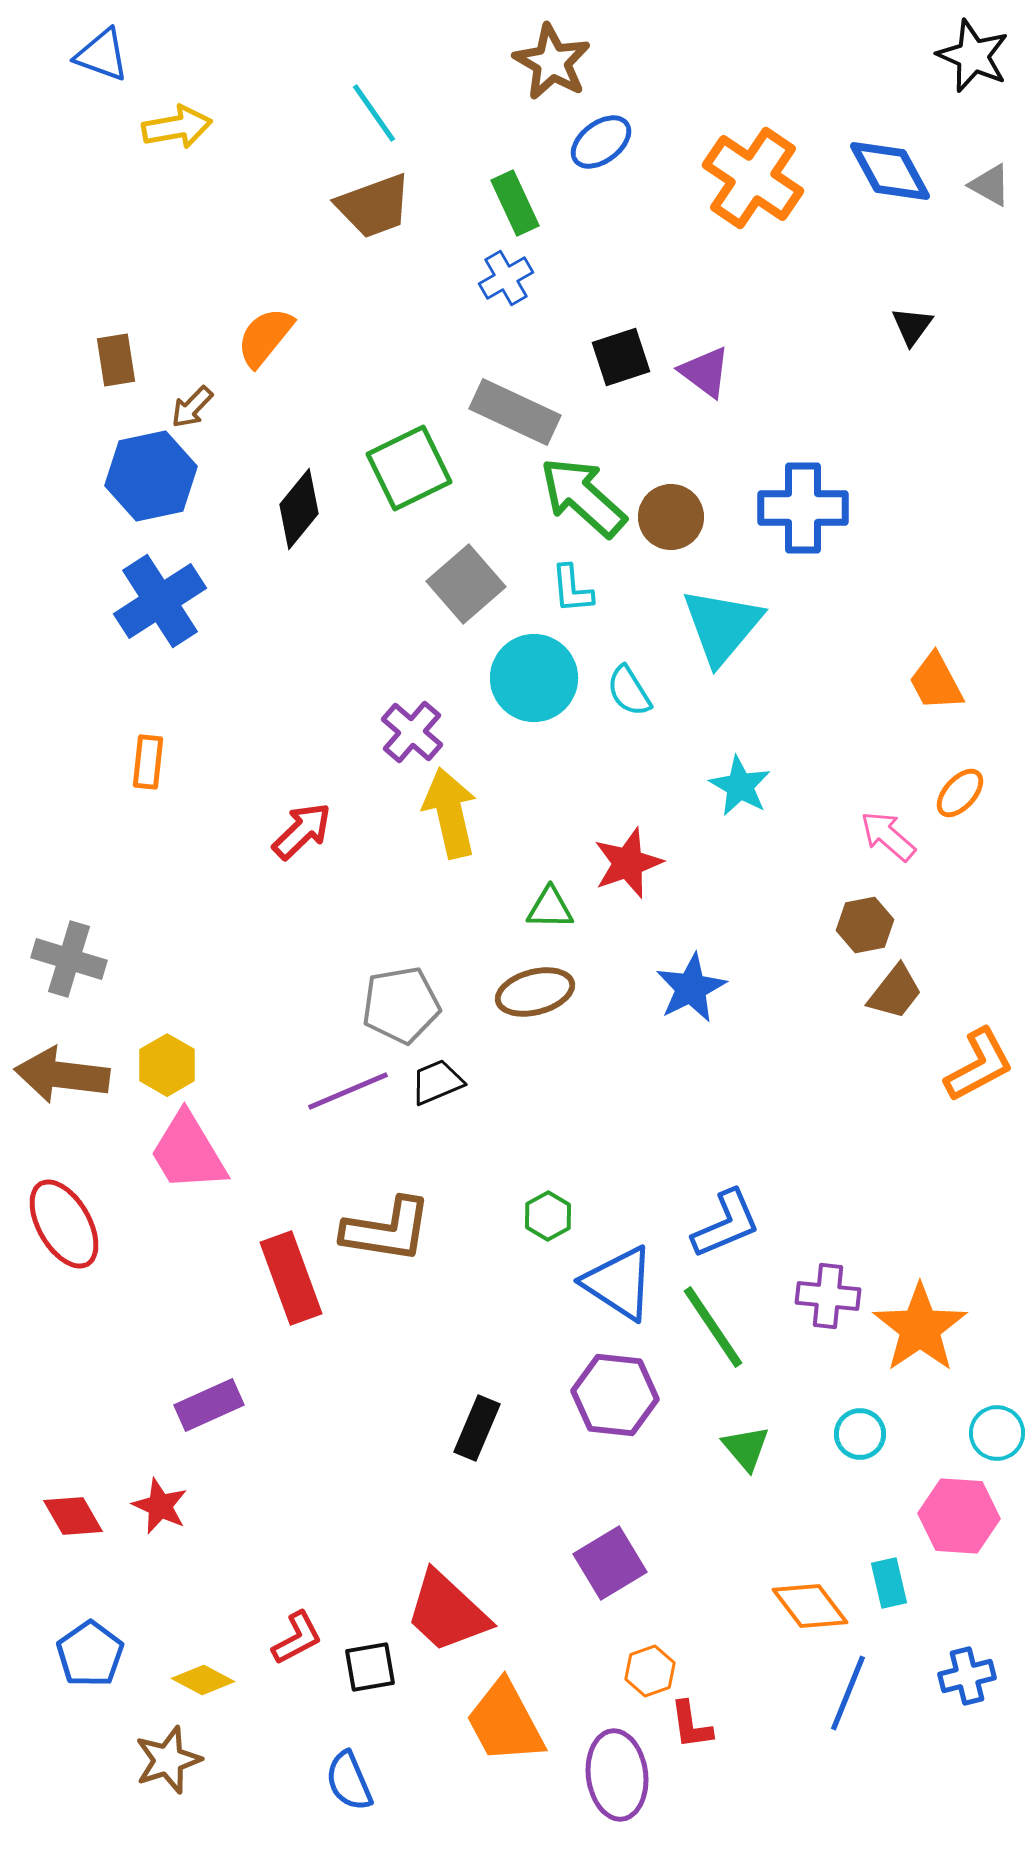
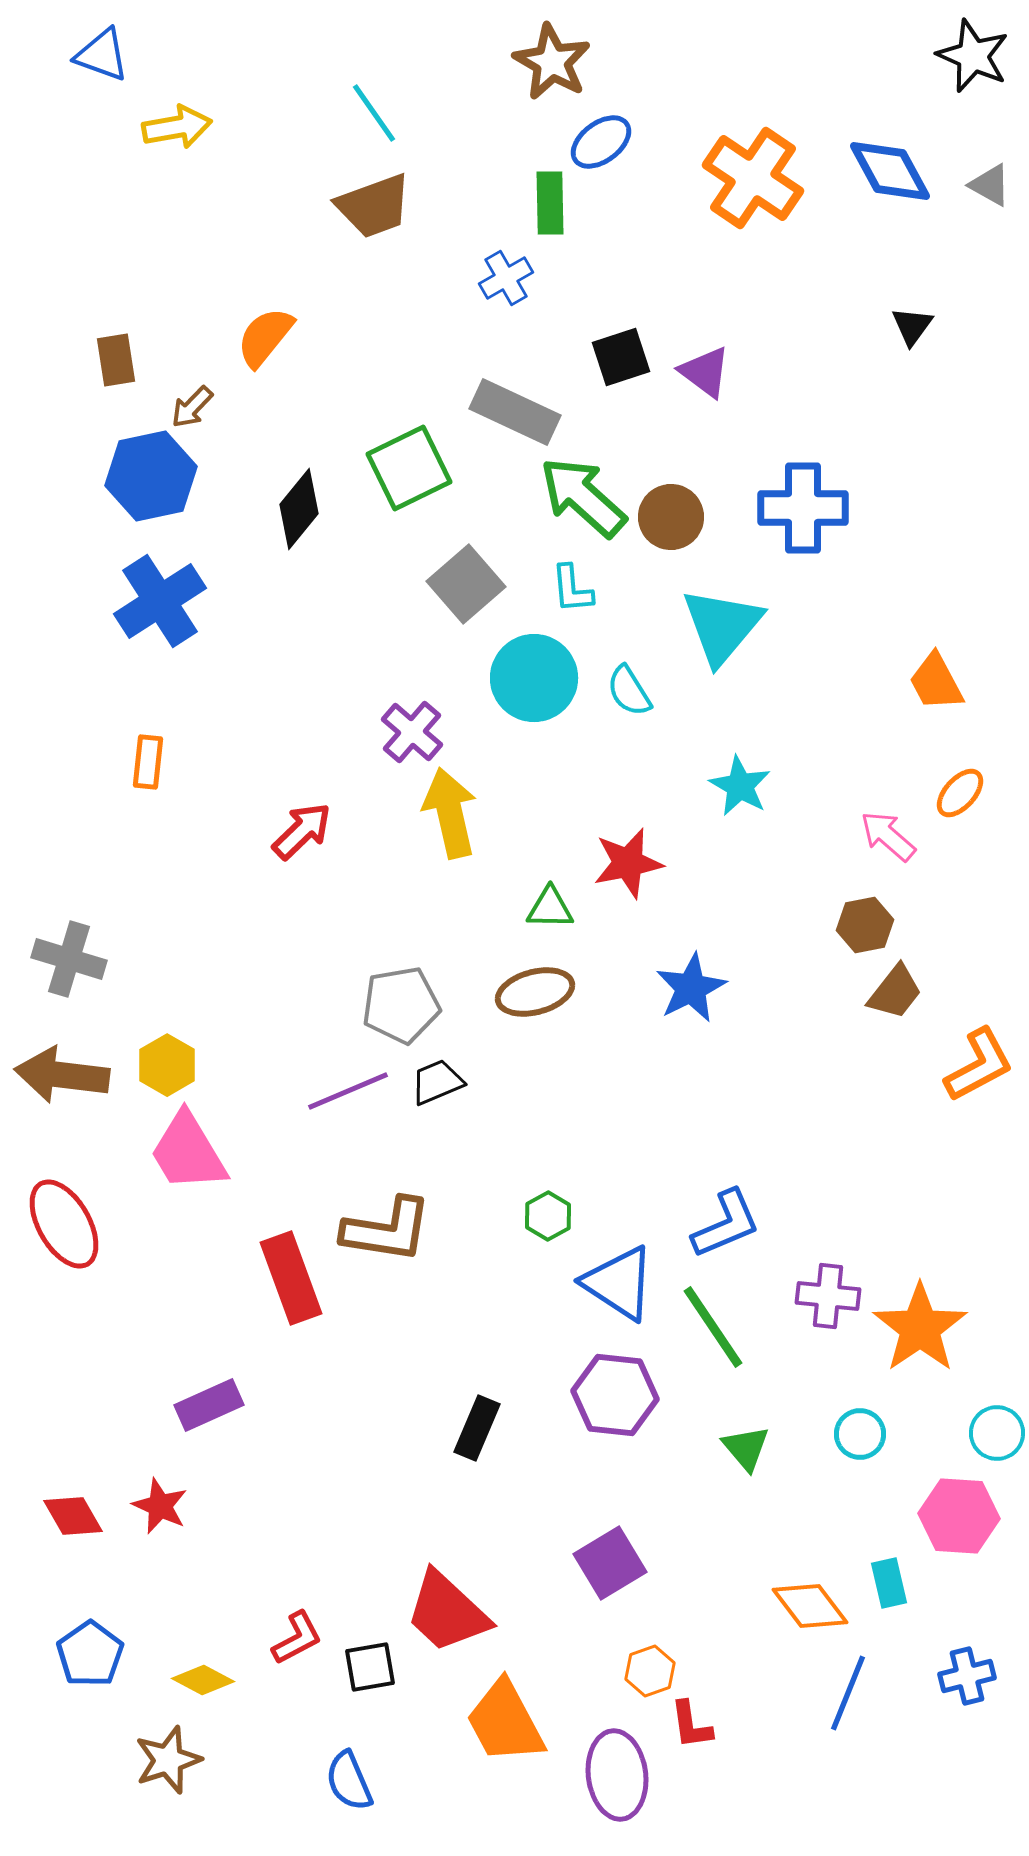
green rectangle at (515, 203): moved 35 px right; rotated 24 degrees clockwise
red star at (628, 863): rotated 8 degrees clockwise
